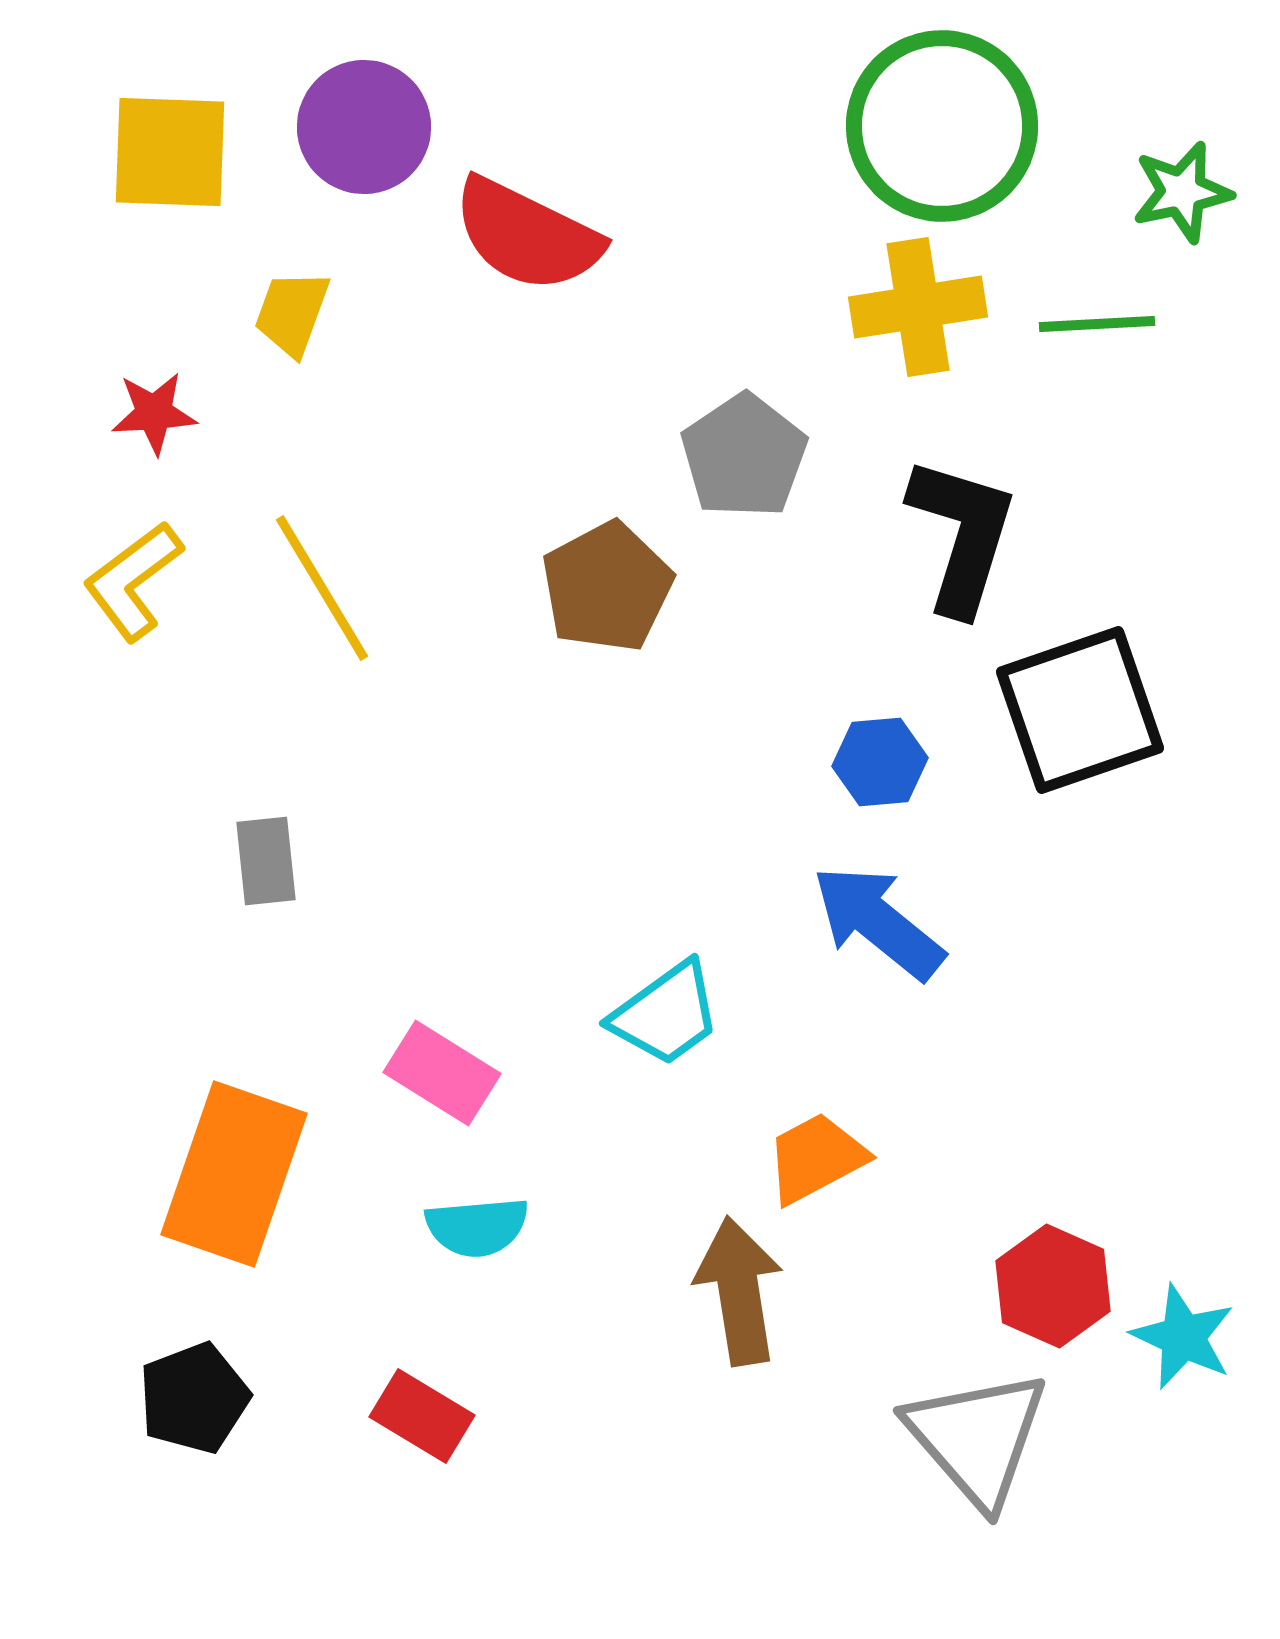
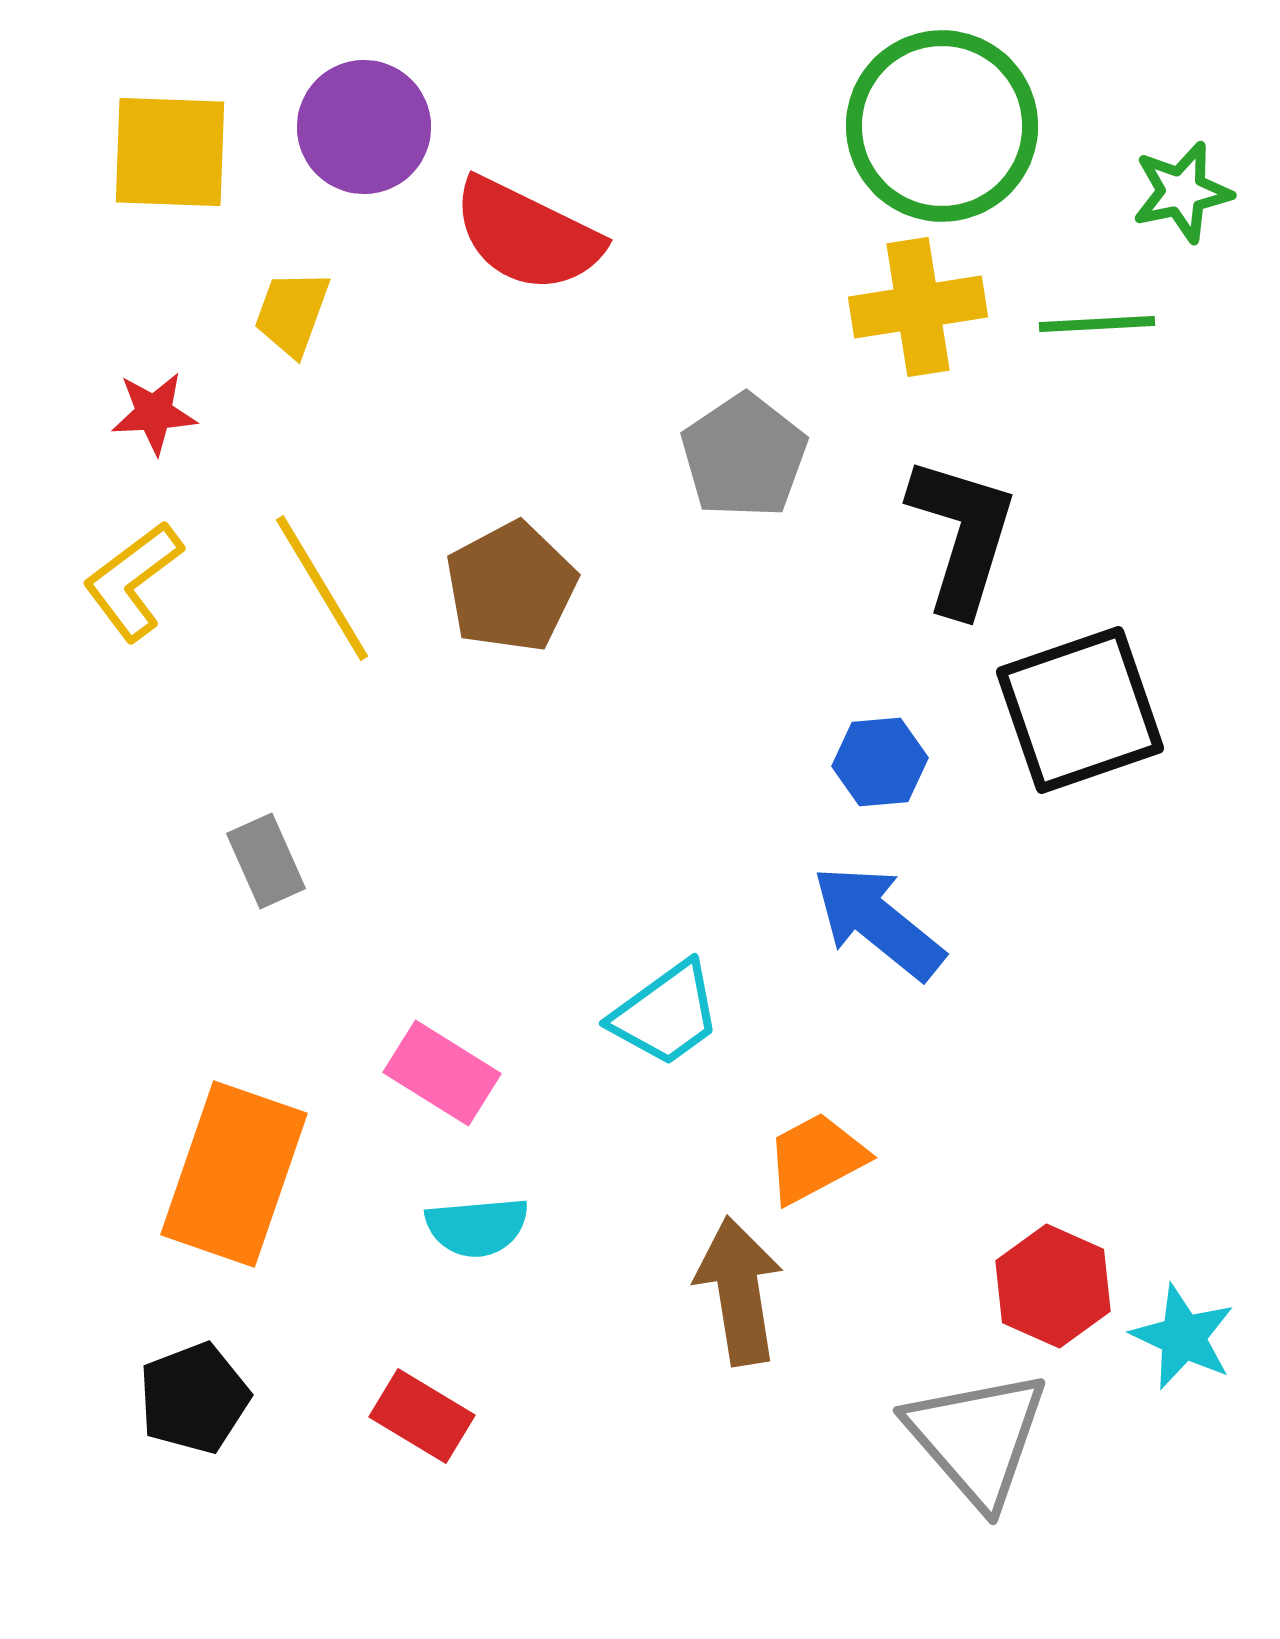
brown pentagon: moved 96 px left
gray rectangle: rotated 18 degrees counterclockwise
